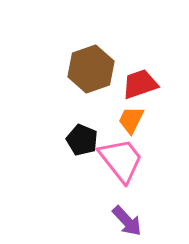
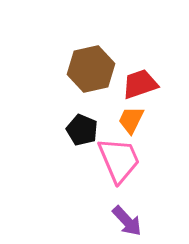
brown hexagon: rotated 6 degrees clockwise
black pentagon: moved 10 px up
pink trapezoid: moved 2 px left; rotated 15 degrees clockwise
